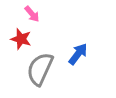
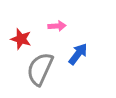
pink arrow: moved 25 px right, 12 px down; rotated 54 degrees counterclockwise
